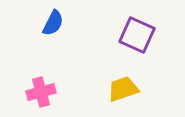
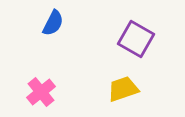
purple square: moved 1 px left, 4 px down; rotated 6 degrees clockwise
pink cross: rotated 24 degrees counterclockwise
